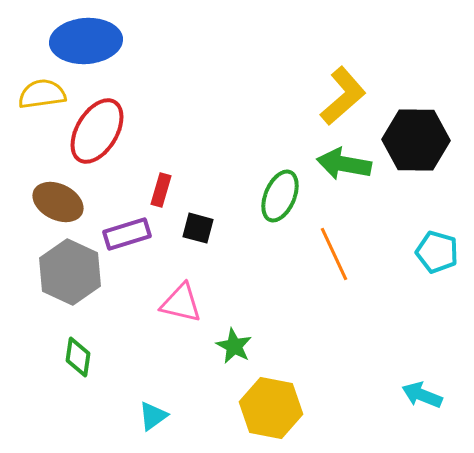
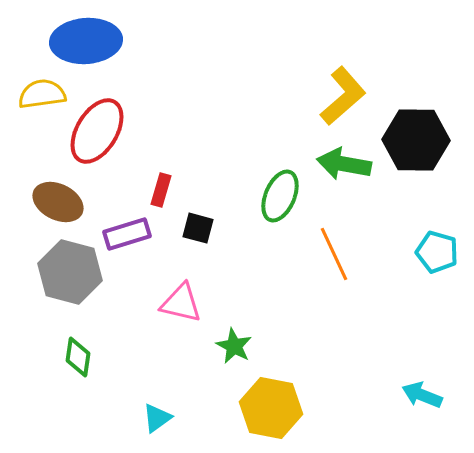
gray hexagon: rotated 10 degrees counterclockwise
cyan triangle: moved 4 px right, 2 px down
